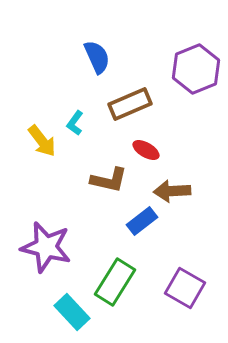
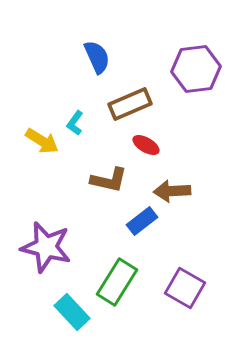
purple hexagon: rotated 15 degrees clockwise
yellow arrow: rotated 20 degrees counterclockwise
red ellipse: moved 5 px up
green rectangle: moved 2 px right
